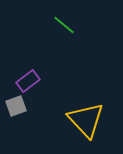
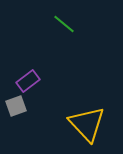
green line: moved 1 px up
yellow triangle: moved 1 px right, 4 px down
